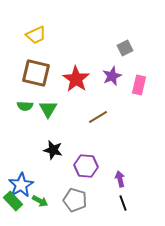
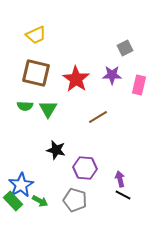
purple star: moved 1 px up; rotated 24 degrees clockwise
black star: moved 3 px right
purple hexagon: moved 1 px left, 2 px down
black line: moved 8 px up; rotated 42 degrees counterclockwise
